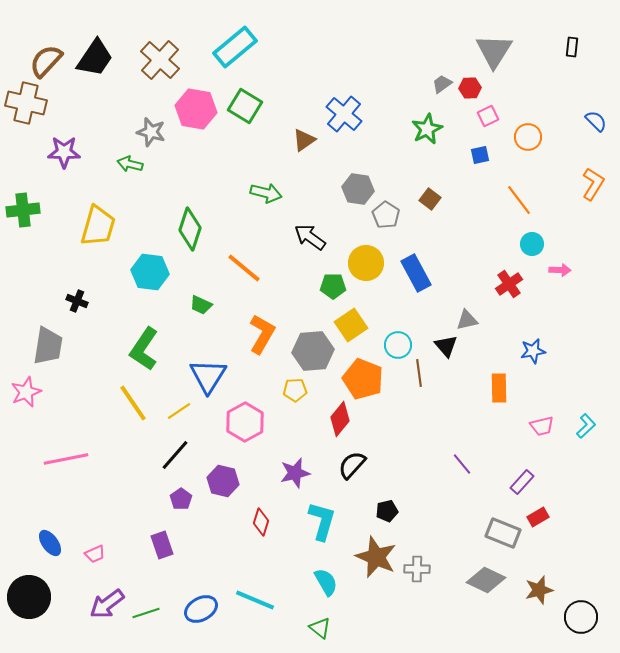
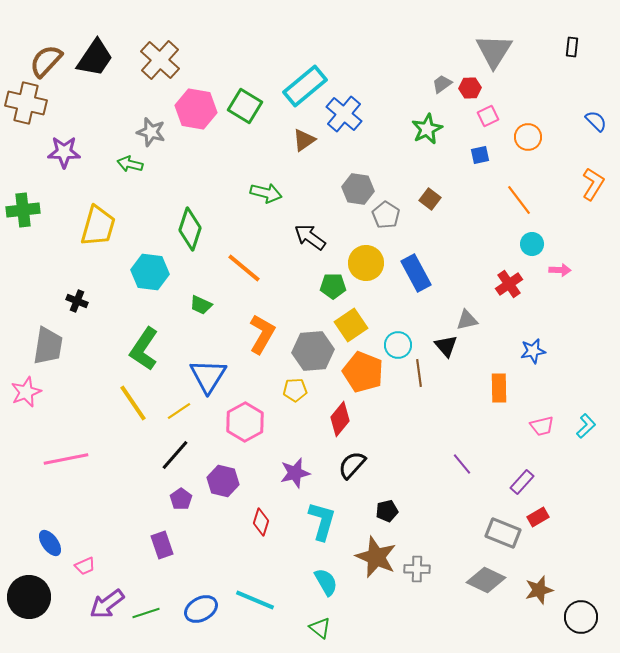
cyan rectangle at (235, 47): moved 70 px right, 39 px down
orange pentagon at (363, 379): moved 7 px up
pink trapezoid at (95, 554): moved 10 px left, 12 px down
